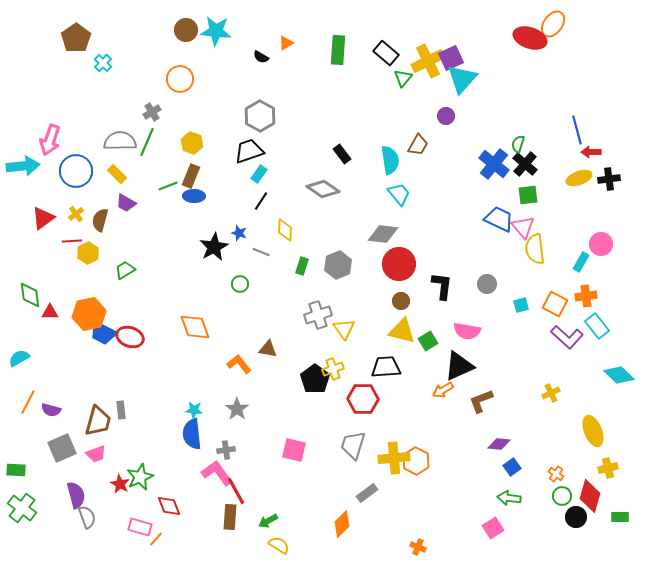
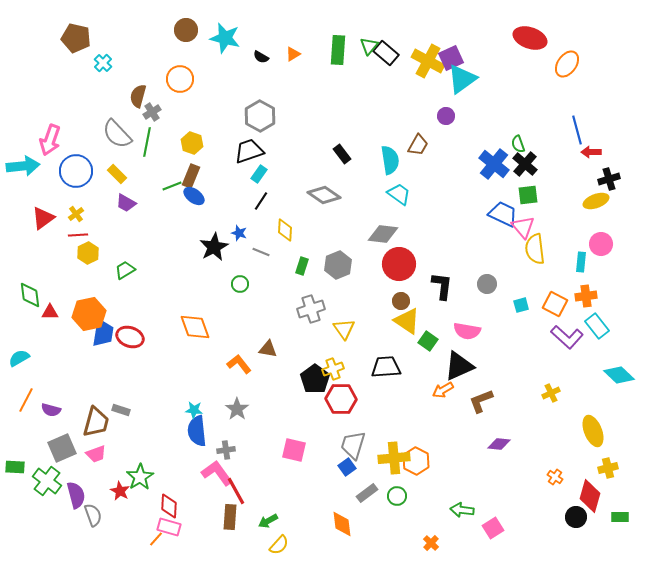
orange ellipse at (553, 24): moved 14 px right, 40 px down
cyan star at (216, 31): moved 9 px right, 7 px down; rotated 8 degrees clockwise
brown pentagon at (76, 38): rotated 24 degrees counterclockwise
orange triangle at (286, 43): moved 7 px right, 11 px down
yellow cross at (428, 61): rotated 36 degrees counterclockwise
green triangle at (403, 78): moved 34 px left, 32 px up
cyan triangle at (462, 79): rotated 12 degrees clockwise
gray semicircle at (120, 141): moved 3 px left, 7 px up; rotated 132 degrees counterclockwise
green line at (147, 142): rotated 12 degrees counterclockwise
green semicircle at (518, 144): rotated 36 degrees counterclockwise
yellow ellipse at (579, 178): moved 17 px right, 23 px down
black cross at (609, 179): rotated 10 degrees counterclockwise
green line at (168, 186): moved 4 px right
gray diamond at (323, 189): moved 1 px right, 6 px down
cyan trapezoid at (399, 194): rotated 15 degrees counterclockwise
blue ellipse at (194, 196): rotated 35 degrees clockwise
blue trapezoid at (499, 219): moved 4 px right, 5 px up
brown semicircle at (100, 220): moved 38 px right, 124 px up
red line at (72, 241): moved 6 px right, 6 px up
cyan rectangle at (581, 262): rotated 24 degrees counterclockwise
gray cross at (318, 315): moved 7 px left, 6 px up
yellow triangle at (402, 331): moved 5 px right, 10 px up; rotated 20 degrees clockwise
blue trapezoid at (103, 333): rotated 108 degrees counterclockwise
green square at (428, 341): rotated 24 degrees counterclockwise
red hexagon at (363, 399): moved 22 px left
orange line at (28, 402): moved 2 px left, 2 px up
gray rectangle at (121, 410): rotated 66 degrees counterclockwise
brown trapezoid at (98, 421): moved 2 px left, 1 px down
blue semicircle at (192, 434): moved 5 px right, 3 px up
blue square at (512, 467): moved 165 px left
green rectangle at (16, 470): moved 1 px left, 3 px up
orange cross at (556, 474): moved 1 px left, 3 px down
green star at (140, 477): rotated 8 degrees counterclockwise
red star at (120, 484): moved 7 px down
green circle at (562, 496): moved 165 px left
green arrow at (509, 498): moved 47 px left, 12 px down
red diamond at (169, 506): rotated 25 degrees clockwise
green cross at (22, 508): moved 25 px right, 27 px up
gray semicircle at (87, 517): moved 6 px right, 2 px up
orange diamond at (342, 524): rotated 52 degrees counterclockwise
pink rectangle at (140, 527): moved 29 px right
yellow semicircle at (279, 545): rotated 100 degrees clockwise
orange cross at (418, 547): moved 13 px right, 4 px up; rotated 21 degrees clockwise
